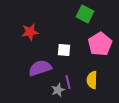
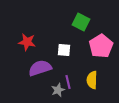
green square: moved 4 px left, 8 px down
red star: moved 3 px left, 10 px down; rotated 18 degrees clockwise
pink pentagon: moved 1 px right, 2 px down
